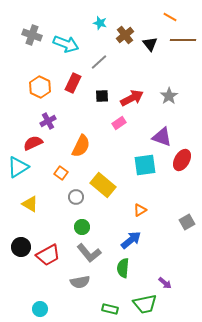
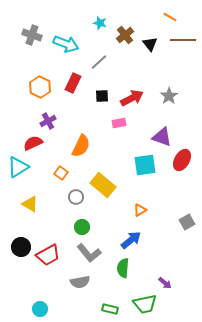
pink rectangle: rotated 24 degrees clockwise
